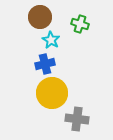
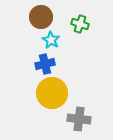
brown circle: moved 1 px right
gray cross: moved 2 px right
